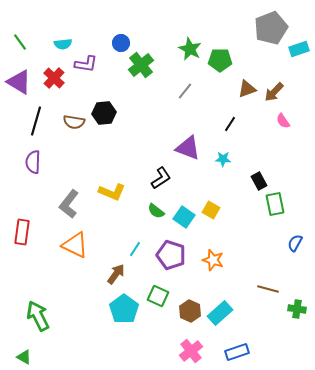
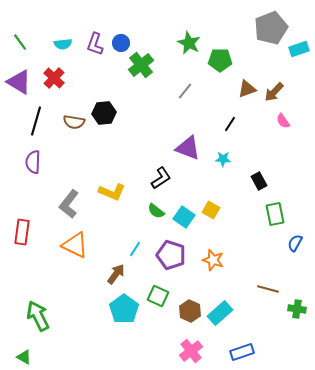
green star at (190, 49): moved 1 px left, 6 px up
purple L-shape at (86, 64): moved 9 px right, 20 px up; rotated 100 degrees clockwise
green rectangle at (275, 204): moved 10 px down
blue rectangle at (237, 352): moved 5 px right
